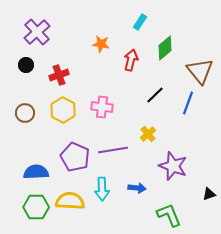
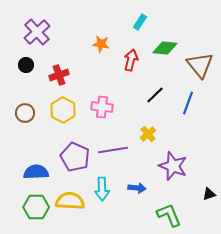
green diamond: rotated 45 degrees clockwise
brown triangle: moved 6 px up
